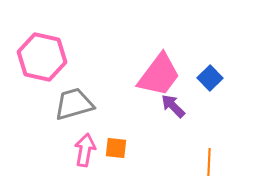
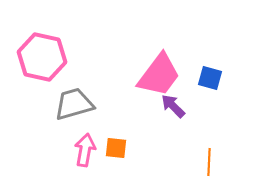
blue square: rotated 30 degrees counterclockwise
